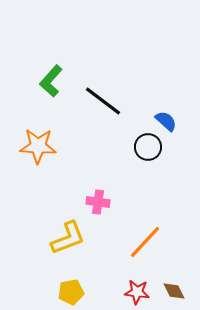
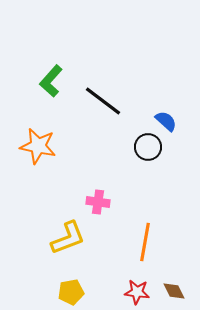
orange star: rotated 9 degrees clockwise
orange line: rotated 33 degrees counterclockwise
